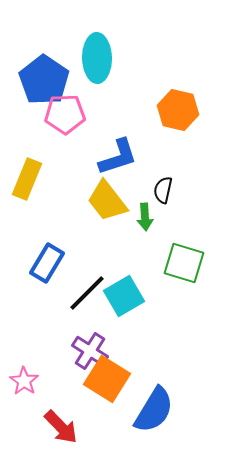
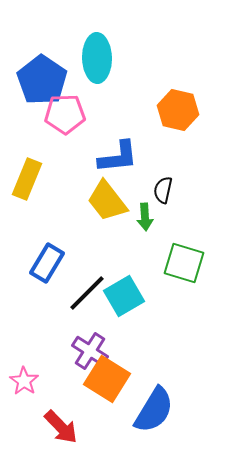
blue pentagon: moved 2 px left
blue L-shape: rotated 12 degrees clockwise
